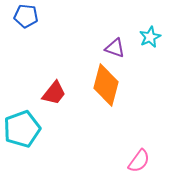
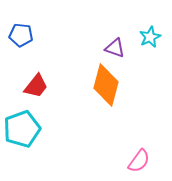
blue pentagon: moved 5 px left, 19 px down
red trapezoid: moved 18 px left, 7 px up
